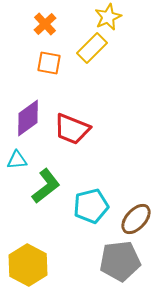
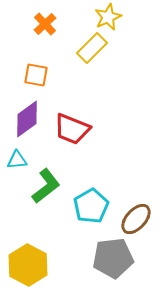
orange square: moved 13 px left, 12 px down
purple diamond: moved 1 px left, 1 px down
cyan pentagon: rotated 16 degrees counterclockwise
gray pentagon: moved 7 px left, 3 px up
